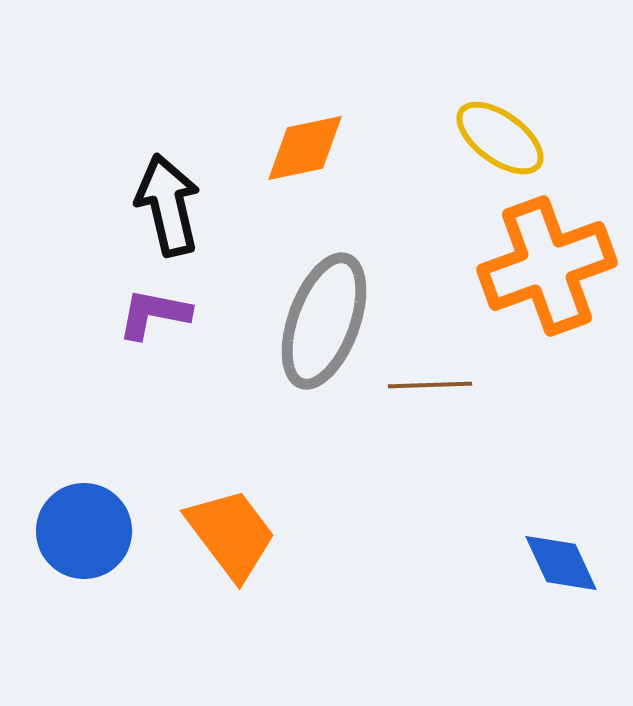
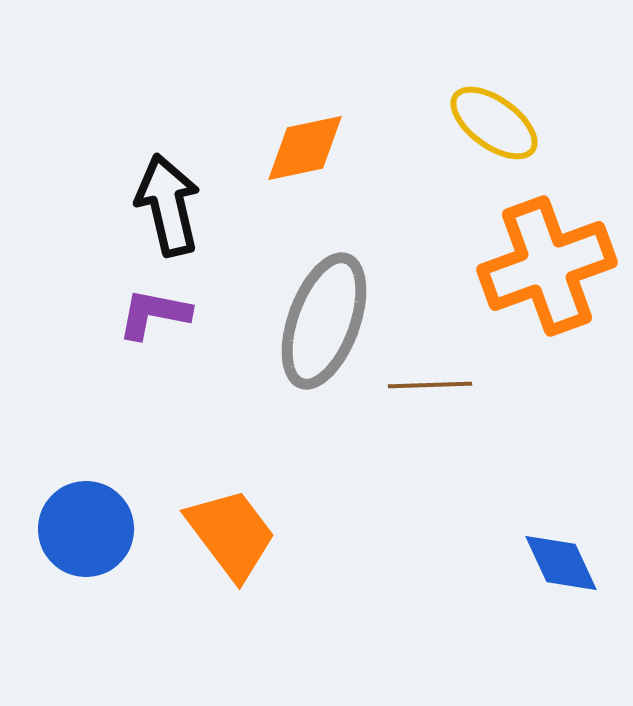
yellow ellipse: moved 6 px left, 15 px up
blue circle: moved 2 px right, 2 px up
